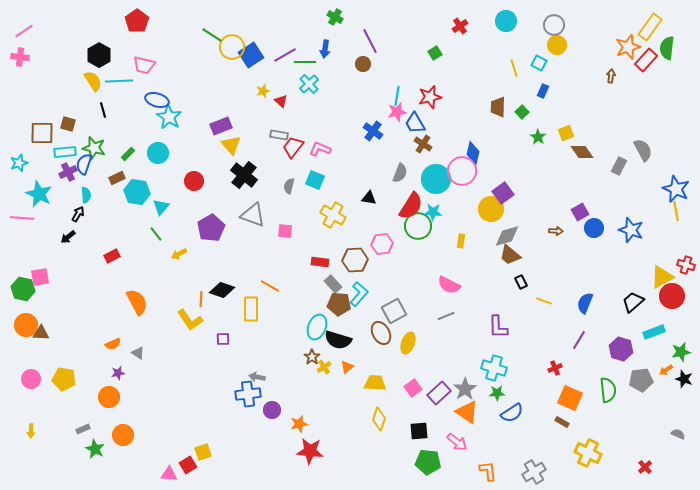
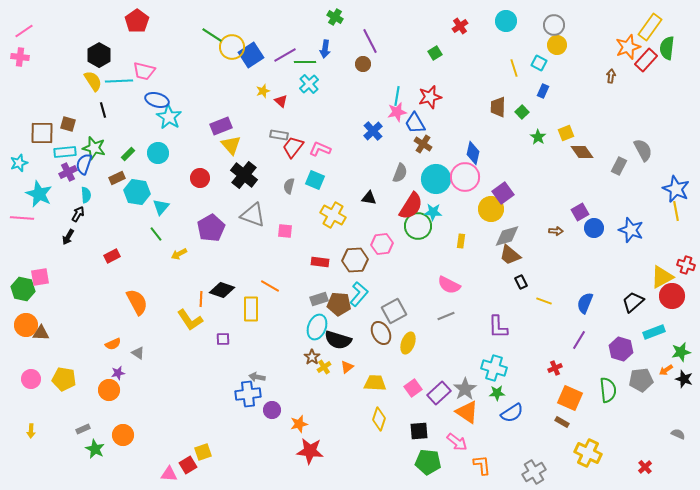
pink trapezoid at (144, 65): moved 6 px down
blue cross at (373, 131): rotated 12 degrees clockwise
pink circle at (462, 171): moved 3 px right, 6 px down
red circle at (194, 181): moved 6 px right, 3 px up
black arrow at (68, 237): rotated 21 degrees counterclockwise
gray rectangle at (333, 284): moved 14 px left, 15 px down; rotated 66 degrees counterclockwise
orange circle at (109, 397): moved 7 px up
orange L-shape at (488, 471): moved 6 px left, 6 px up
